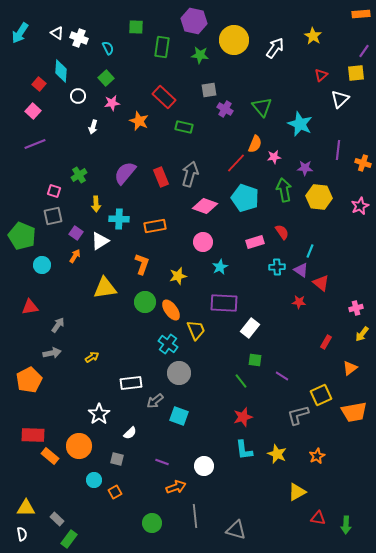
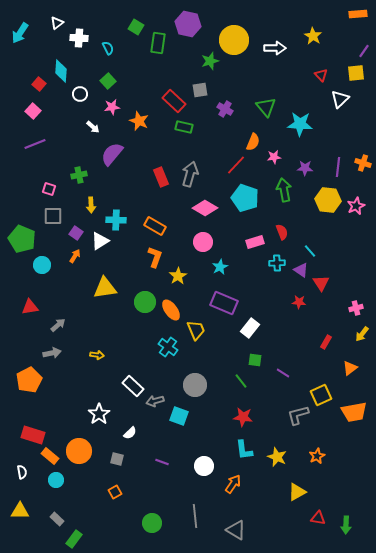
orange rectangle at (361, 14): moved 3 px left
purple hexagon at (194, 21): moved 6 px left, 3 px down
green square at (136, 27): rotated 28 degrees clockwise
white triangle at (57, 33): moved 10 px up; rotated 48 degrees clockwise
white cross at (79, 38): rotated 18 degrees counterclockwise
green rectangle at (162, 47): moved 4 px left, 4 px up
white arrow at (275, 48): rotated 55 degrees clockwise
green star at (200, 55): moved 10 px right, 6 px down; rotated 24 degrees counterclockwise
red triangle at (321, 75): rotated 32 degrees counterclockwise
green square at (106, 78): moved 2 px right, 3 px down
gray square at (209, 90): moved 9 px left
white circle at (78, 96): moved 2 px right, 2 px up
red rectangle at (164, 97): moved 10 px right, 4 px down
pink star at (112, 103): moved 4 px down
green triangle at (262, 107): moved 4 px right
cyan star at (300, 124): rotated 20 degrees counterclockwise
white arrow at (93, 127): rotated 64 degrees counterclockwise
orange semicircle at (255, 144): moved 2 px left, 2 px up
purple line at (338, 150): moved 17 px down
red line at (236, 163): moved 2 px down
purple semicircle at (125, 173): moved 13 px left, 19 px up
green cross at (79, 175): rotated 21 degrees clockwise
pink square at (54, 191): moved 5 px left, 2 px up
yellow hexagon at (319, 197): moved 9 px right, 3 px down
yellow arrow at (96, 204): moved 5 px left, 1 px down
pink diamond at (205, 206): moved 2 px down; rotated 10 degrees clockwise
pink star at (360, 206): moved 4 px left
gray square at (53, 216): rotated 12 degrees clockwise
cyan cross at (119, 219): moved 3 px left, 1 px down
orange rectangle at (155, 226): rotated 40 degrees clockwise
red semicircle at (282, 232): rotated 14 degrees clockwise
green pentagon at (22, 236): moved 3 px down
cyan line at (310, 251): rotated 64 degrees counterclockwise
orange L-shape at (142, 264): moved 13 px right, 7 px up
cyan cross at (277, 267): moved 4 px up
yellow star at (178, 276): rotated 18 degrees counterclockwise
red triangle at (321, 283): rotated 18 degrees clockwise
purple rectangle at (224, 303): rotated 20 degrees clockwise
gray arrow at (58, 325): rotated 14 degrees clockwise
cyan cross at (168, 344): moved 3 px down
yellow arrow at (92, 357): moved 5 px right, 2 px up; rotated 40 degrees clockwise
gray circle at (179, 373): moved 16 px right, 12 px down
purple line at (282, 376): moved 1 px right, 3 px up
white rectangle at (131, 383): moved 2 px right, 3 px down; rotated 50 degrees clockwise
gray arrow at (155, 401): rotated 24 degrees clockwise
red star at (243, 417): rotated 24 degrees clockwise
red rectangle at (33, 435): rotated 15 degrees clockwise
orange circle at (79, 446): moved 5 px down
yellow star at (277, 454): moved 3 px down
cyan circle at (94, 480): moved 38 px left
orange arrow at (176, 487): moved 57 px right, 3 px up; rotated 36 degrees counterclockwise
yellow triangle at (26, 508): moved 6 px left, 3 px down
gray triangle at (236, 530): rotated 15 degrees clockwise
white semicircle at (22, 534): moved 62 px up
green rectangle at (69, 539): moved 5 px right
